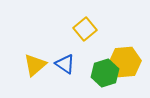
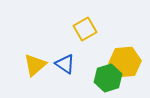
yellow square: rotated 10 degrees clockwise
green hexagon: moved 3 px right, 5 px down
